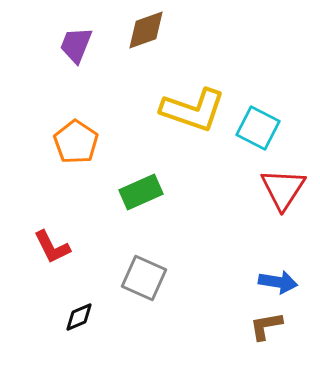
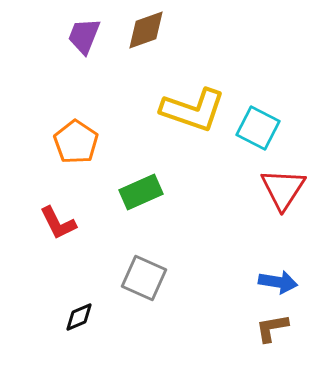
purple trapezoid: moved 8 px right, 9 px up
red L-shape: moved 6 px right, 24 px up
brown L-shape: moved 6 px right, 2 px down
